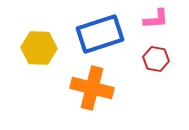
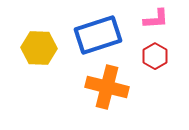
blue rectangle: moved 2 px left, 1 px down
red hexagon: moved 1 px left, 3 px up; rotated 20 degrees clockwise
orange cross: moved 15 px right, 1 px up
